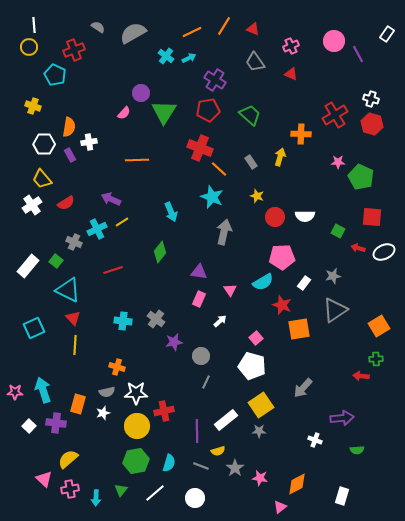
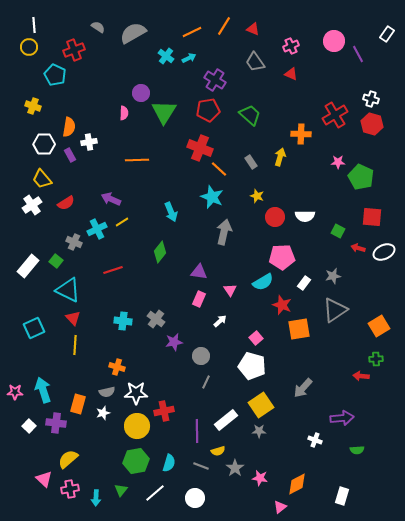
pink semicircle at (124, 113): rotated 40 degrees counterclockwise
